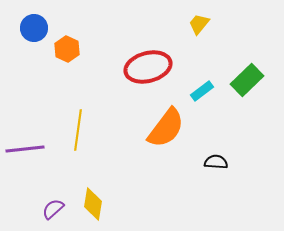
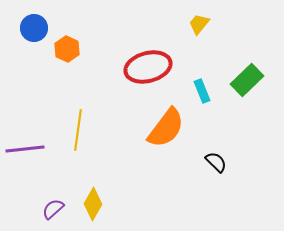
cyan rectangle: rotated 75 degrees counterclockwise
black semicircle: rotated 40 degrees clockwise
yellow diamond: rotated 20 degrees clockwise
